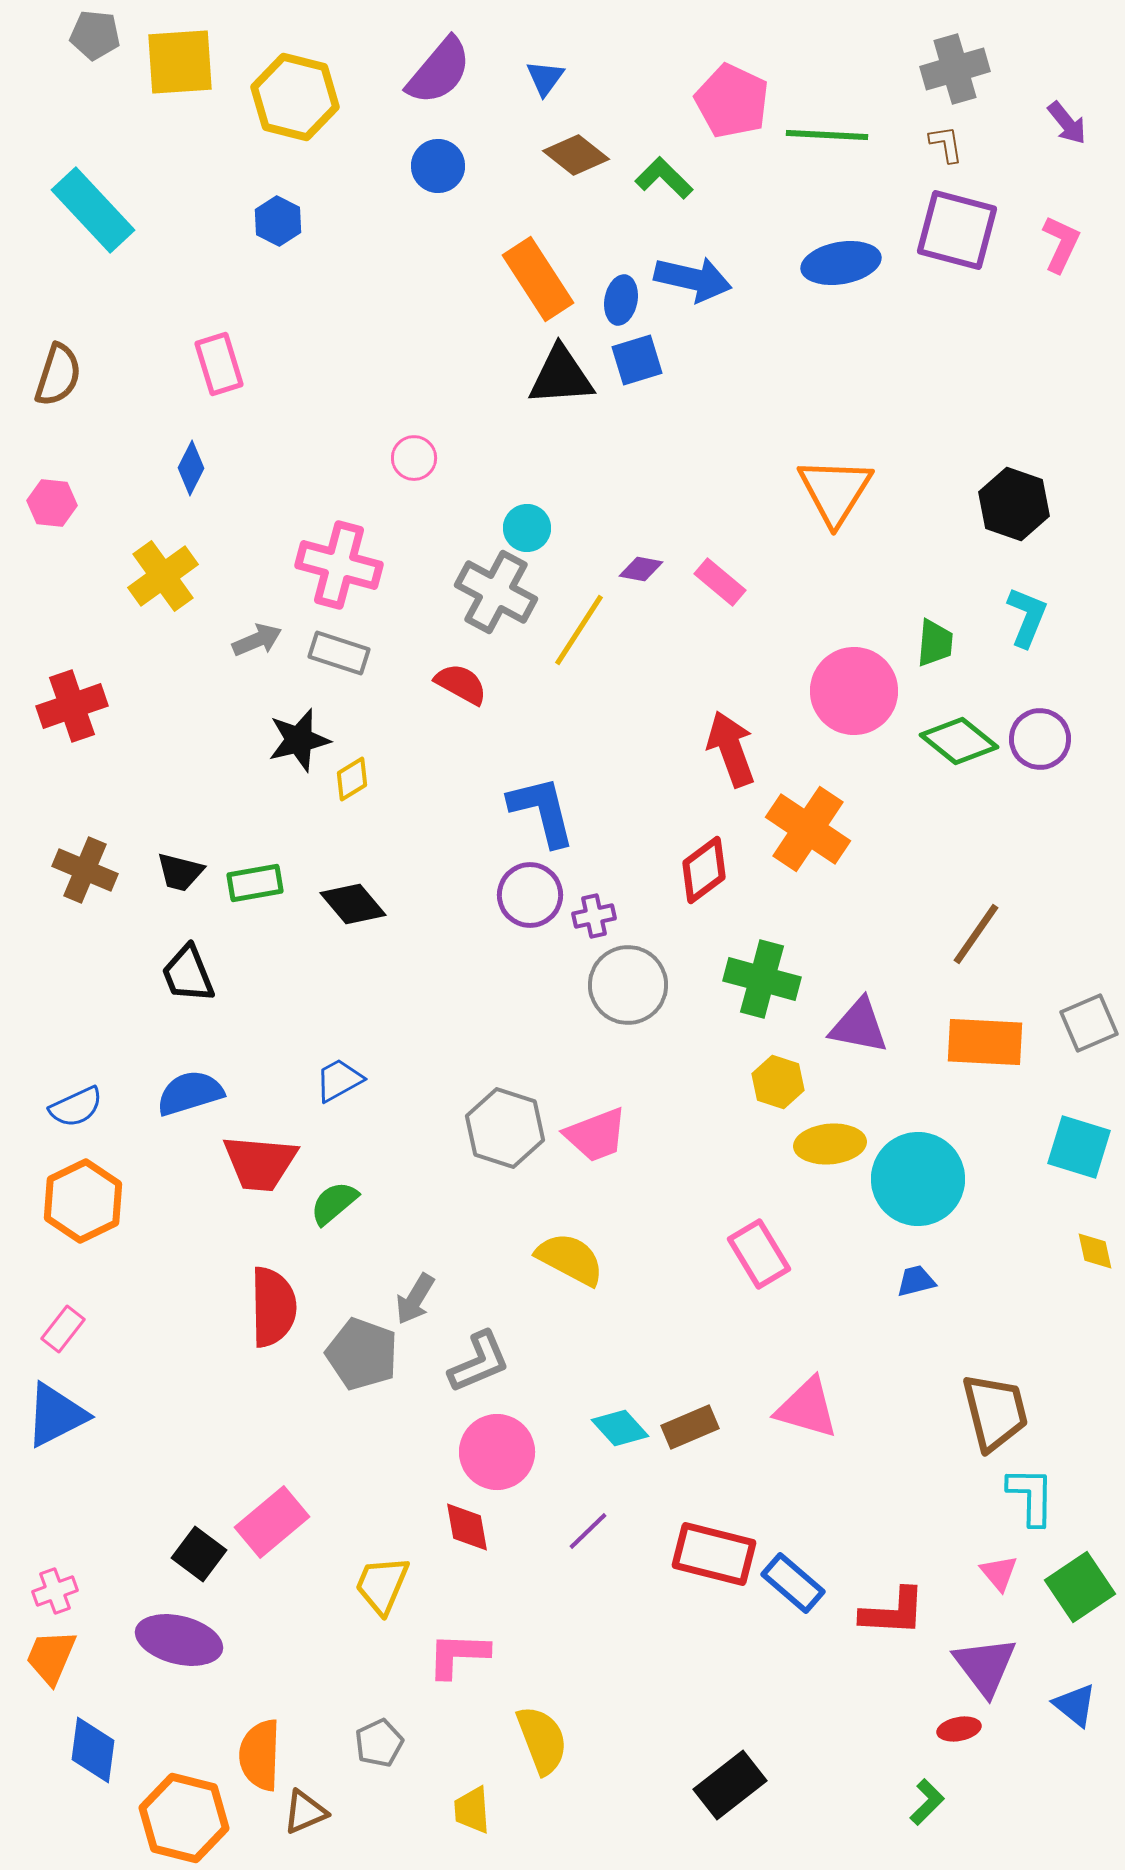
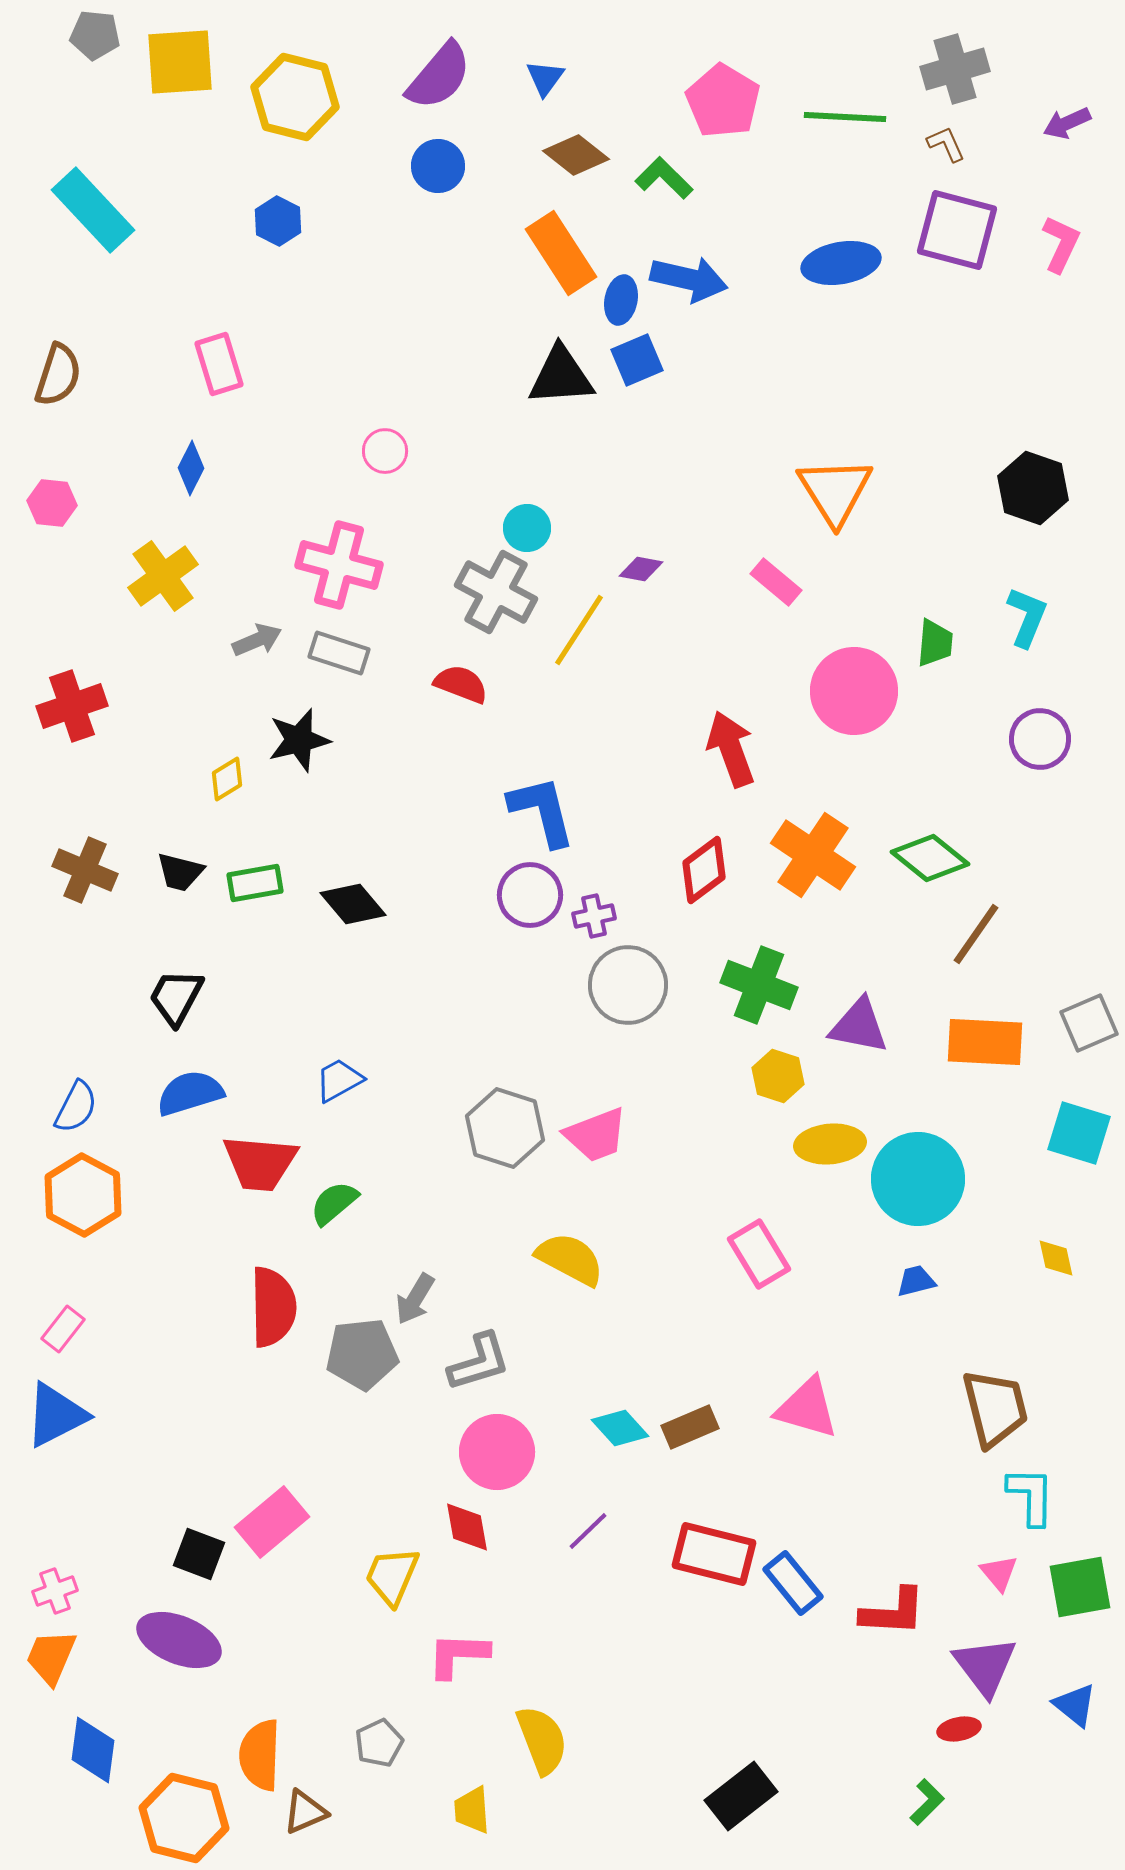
purple semicircle at (439, 71): moved 5 px down
pink pentagon at (732, 101): moved 9 px left; rotated 6 degrees clockwise
purple arrow at (1067, 123): rotated 105 degrees clockwise
green line at (827, 135): moved 18 px right, 18 px up
brown L-shape at (946, 144): rotated 15 degrees counterclockwise
orange rectangle at (538, 279): moved 23 px right, 26 px up
blue arrow at (693, 279): moved 4 px left
blue square at (637, 360): rotated 6 degrees counterclockwise
pink circle at (414, 458): moved 29 px left, 7 px up
orange triangle at (835, 491): rotated 4 degrees counterclockwise
black hexagon at (1014, 504): moved 19 px right, 16 px up
pink rectangle at (720, 582): moved 56 px right
red semicircle at (461, 684): rotated 8 degrees counterclockwise
green diamond at (959, 741): moved 29 px left, 117 px down
yellow diamond at (352, 779): moved 125 px left
orange cross at (808, 829): moved 5 px right, 26 px down
black trapezoid at (188, 974): moved 12 px left, 23 px down; rotated 50 degrees clockwise
green cross at (762, 979): moved 3 px left, 6 px down; rotated 6 degrees clockwise
yellow hexagon at (778, 1082): moved 6 px up
blue semicircle at (76, 1107): rotated 38 degrees counterclockwise
cyan square at (1079, 1147): moved 14 px up
orange hexagon at (83, 1201): moved 6 px up; rotated 6 degrees counterclockwise
yellow diamond at (1095, 1251): moved 39 px left, 7 px down
gray pentagon at (362, 1354): rotated 26 degrees counterclockwise
gray L-shape at (479, 1362): rotated 6 degrees clockwise
brown trapezoid at (995, 1412): moved 4 px up
black square at (199, 1554): rotated 16 degrees counterclockwise
blue rectangle at (793, 1583): rotated 10 degrees clockwise
yellow trapezoid at (382, 1585): moved 10 px right, 9 px up
green square at (1080, 1587): rotated 24 degrees clockwise
purple ellipse at (179, 1640): rotated 8 degrees clockwise
black rectangle at (730, 1785): moved 11 px right, 11 px down
